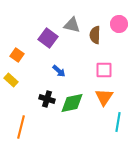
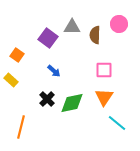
gray triangle: moved 2 px down; rotated 12 degrees counterclockwise
blue arrow: moved 5 px left
black cross: rotated 28 degrees clockwise
cyan line: moved 1 px left, 1 px down; rotated 60 degrees counterclockwise
